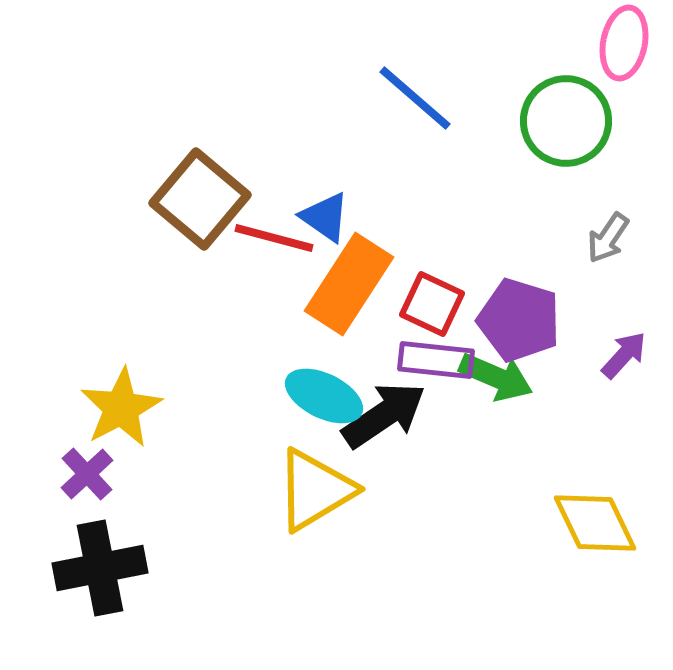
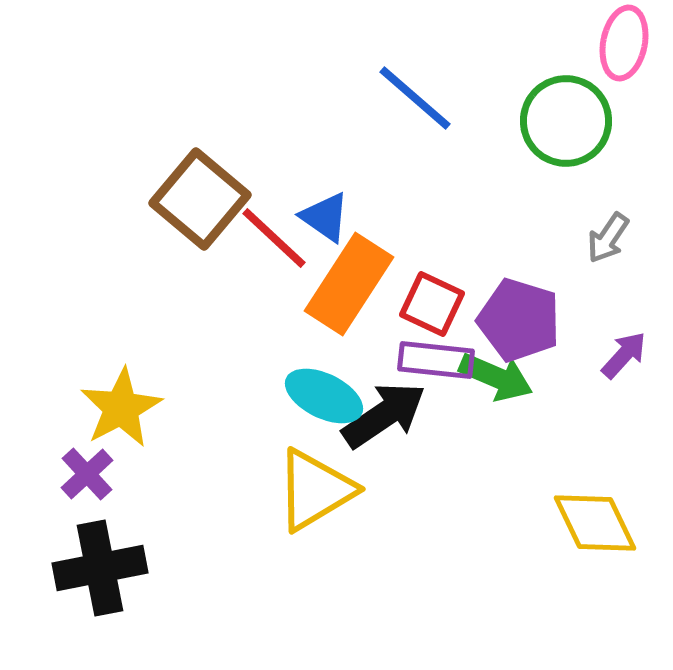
red line: rotated 28 degrees clockwise
